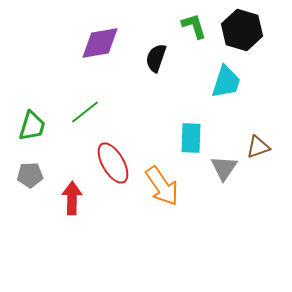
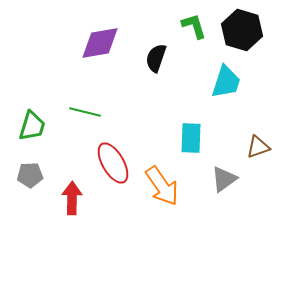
green line: rotated 52 degrees clockwise
gray triangle: moved 11 px down; rotated 20 degrees clockwise
